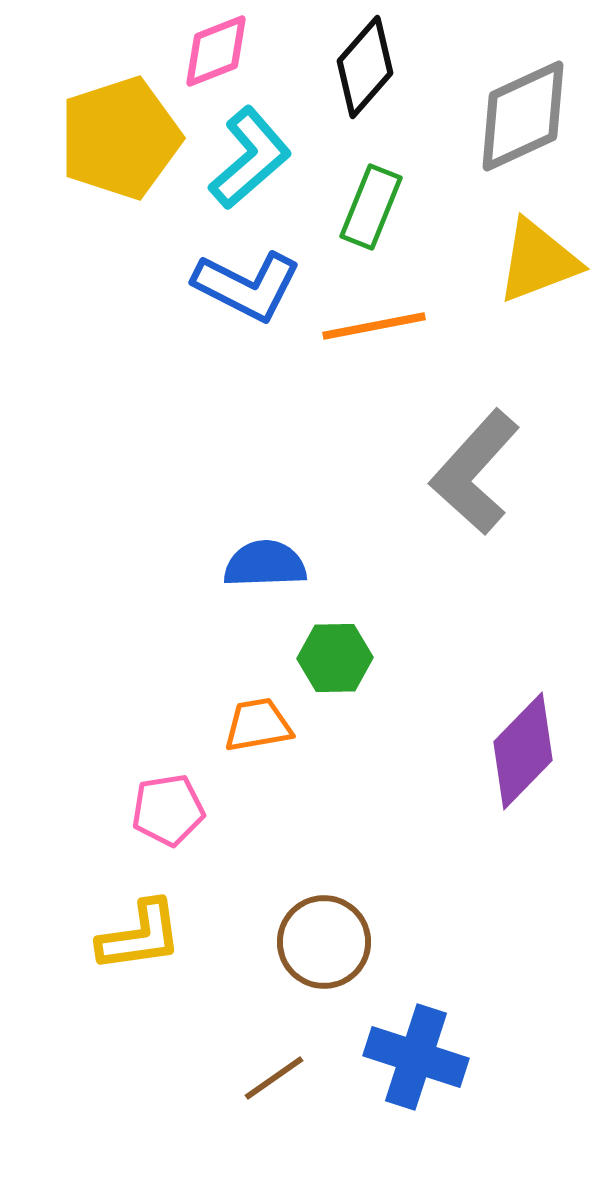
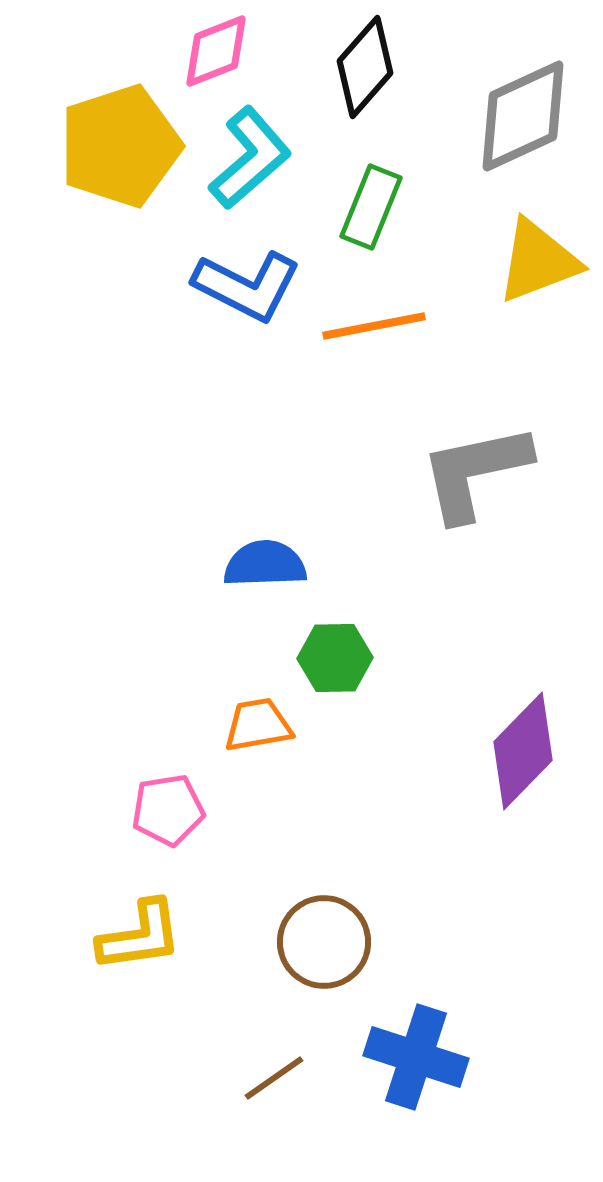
yellow pentagon: moved 8 px down
gray L-shape: rotated 36 degrees clockwise
